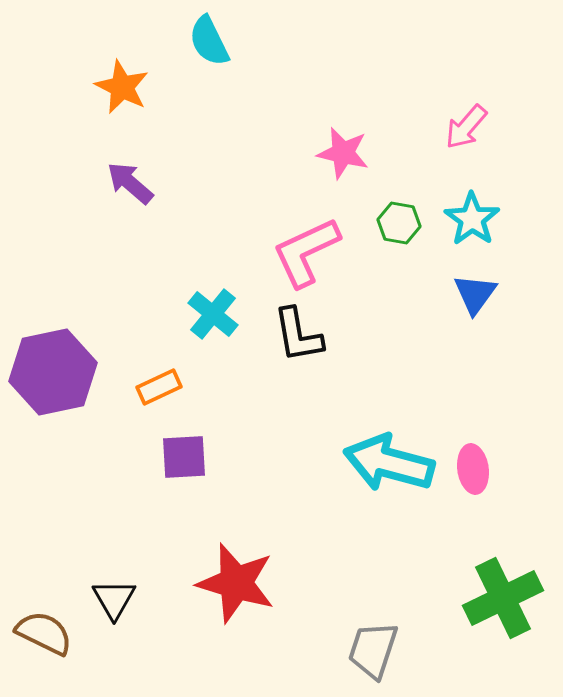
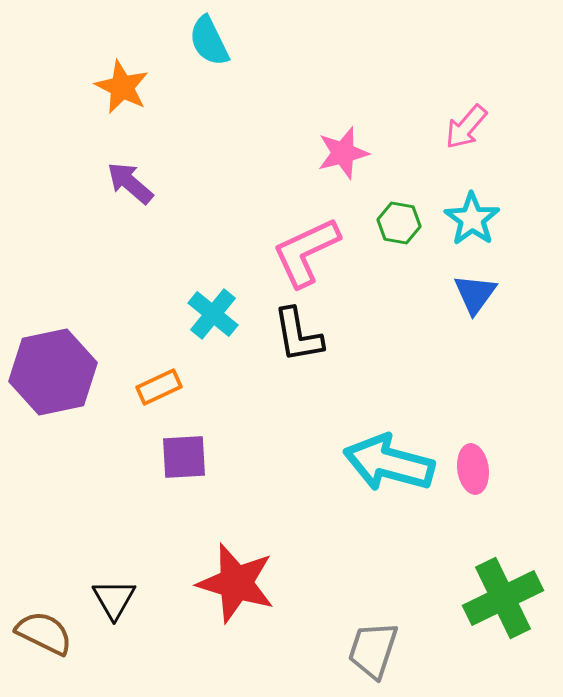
pink star: rotated 28 degrees counterclockwise
